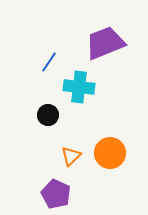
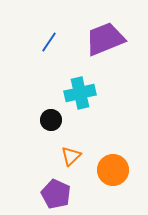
purple trapezoid: moved 4 px up
blue line: moved 20 px up
cyan cross: moved 1 px right, 6 px down; rotated 20 degrees counterclockwise
black circle: moved 3 px right, 5 px down
orange circle: moved 3 px right, 17 px down
